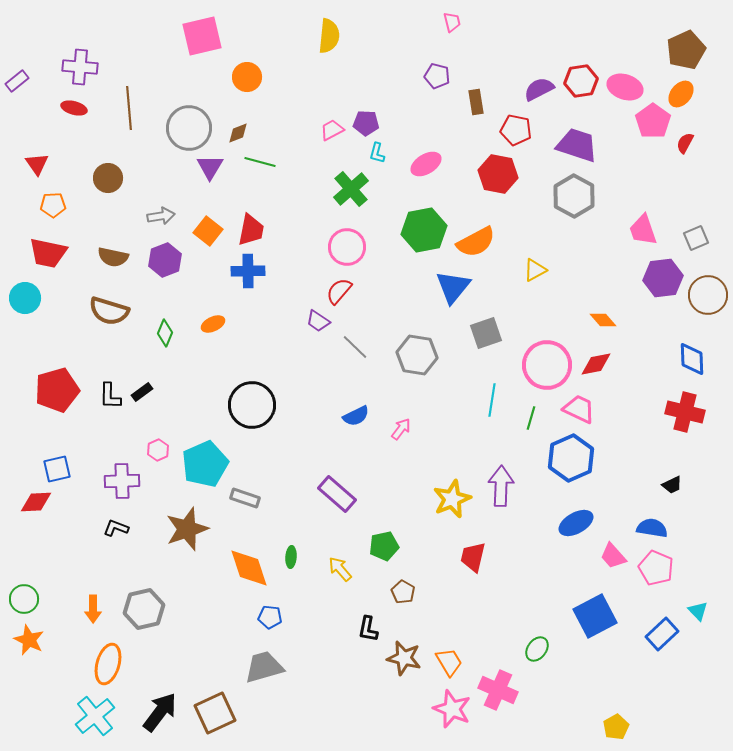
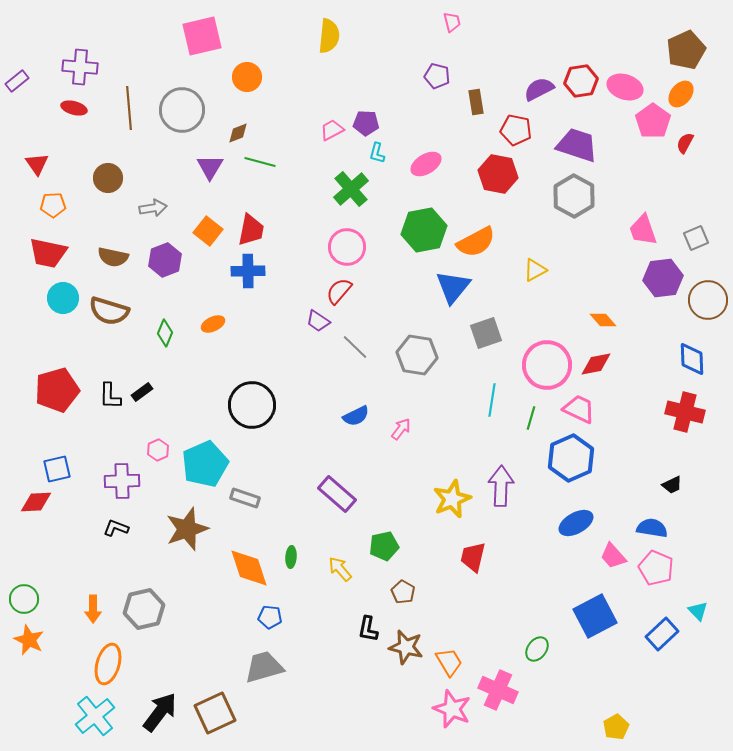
gray circle at (189, 128): moved 7 px left, 18 px up
gray arrow at (161, 216): moved 8 px left, 8 px up
brown circle at (708, 295): moved 5 px down
cyan circle at (25, 298): moved 38 px right
brown star at (404, 658): moved 2 px right, 11 px up
